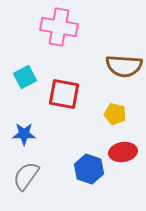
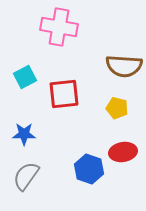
red square: rotated 16 degrees counterclockwise
yellow pentagon: moved 2 px right, 6 px up
